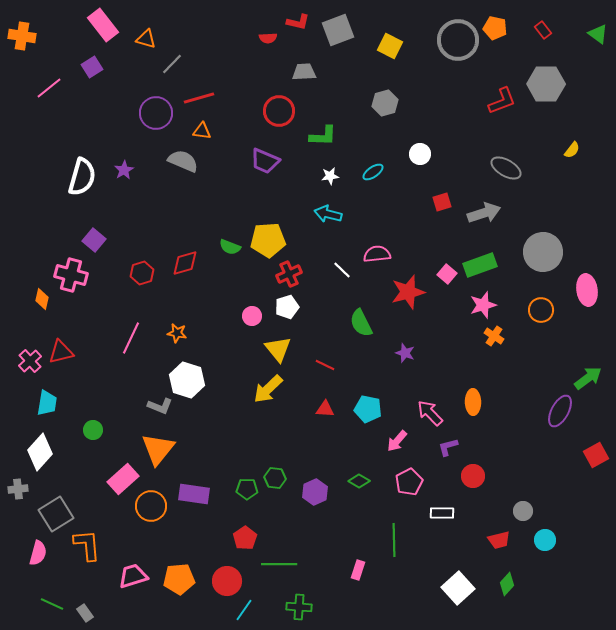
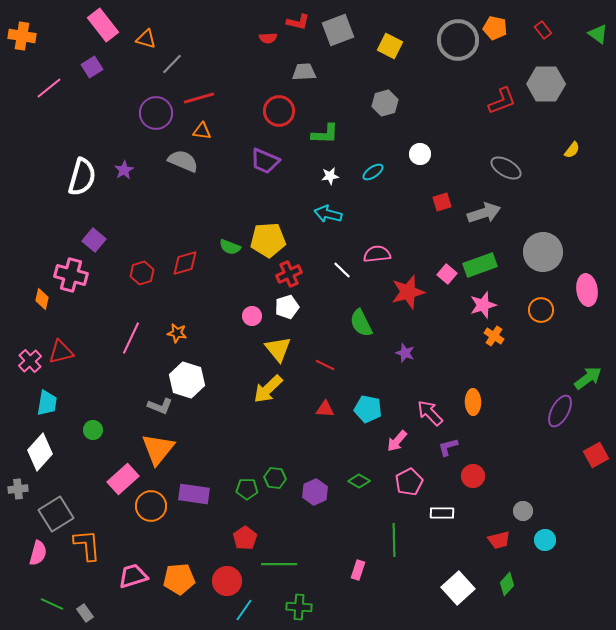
green L-shape at (323, 136): moved 2 px right, 2 px up
